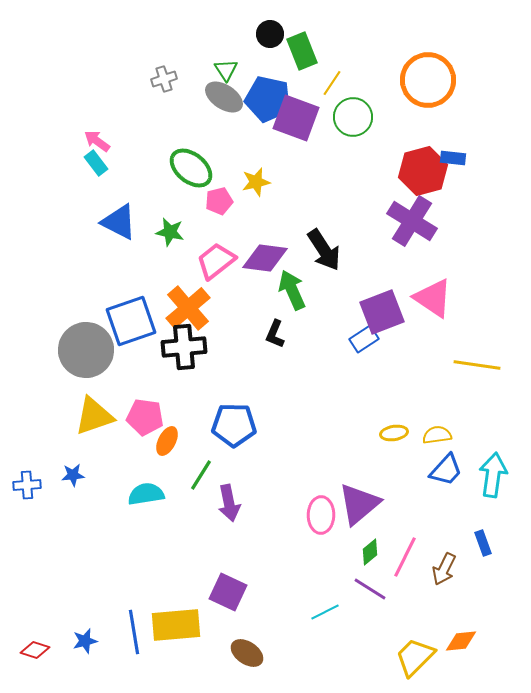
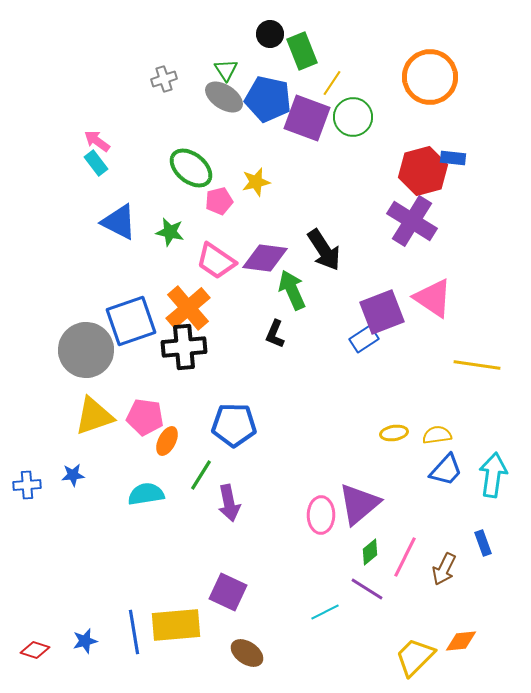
orange circle at (428, 80): moved 2 px right, 3 px up
purple square at (296, 118): moved 11 px right
pink trapezoid at (216, 261): rotated 108 degrees counterclockwise
purple line at (370, 589): moved 3 px left
